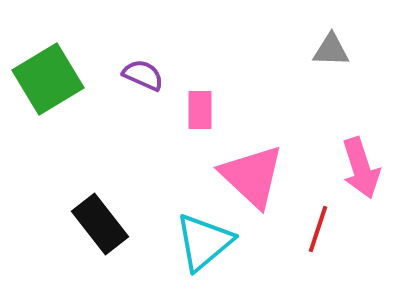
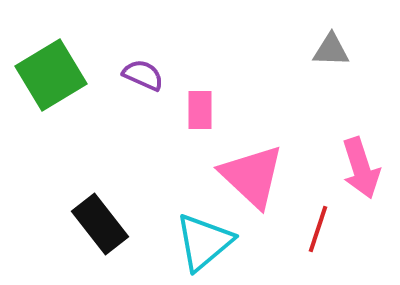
green square: moved 3 px right, 4 px up
